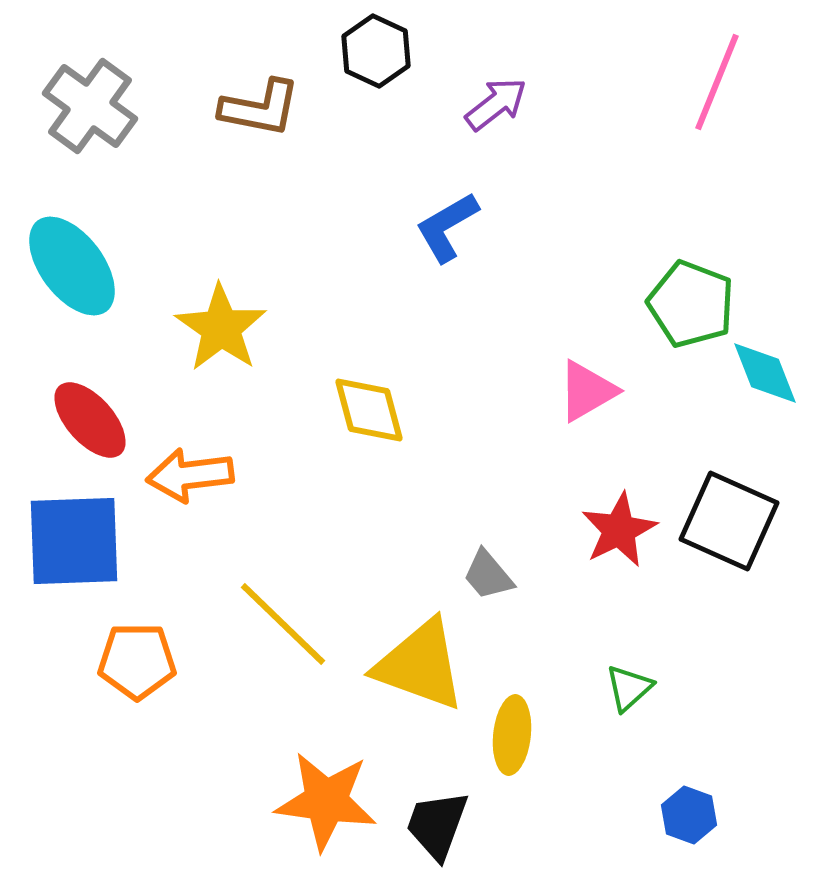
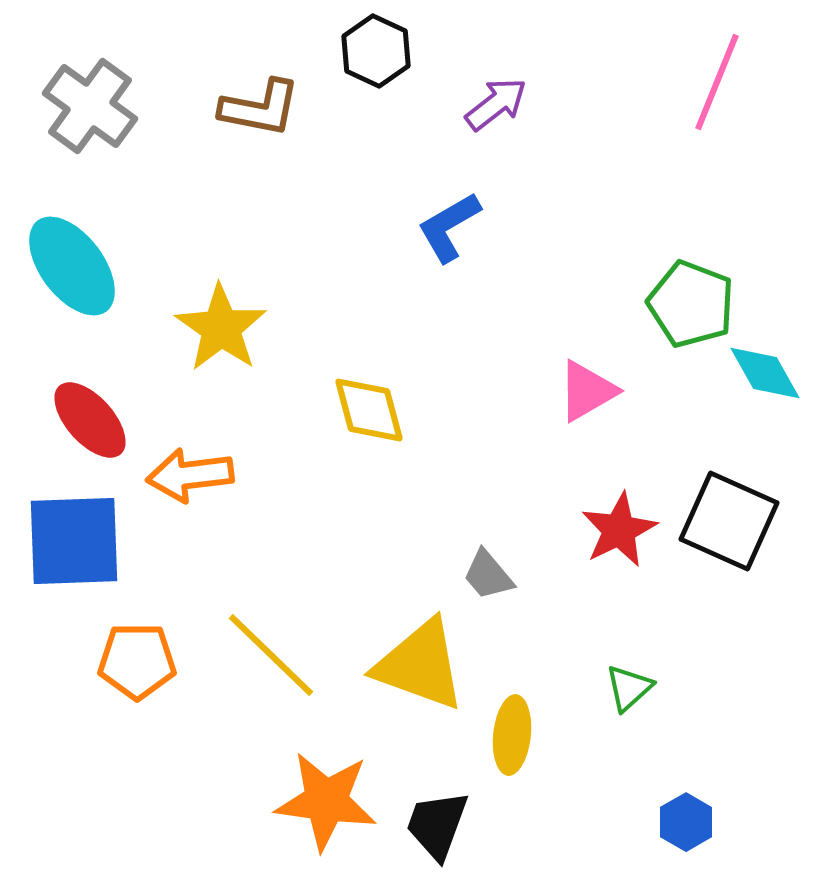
blue L-shape: moved 2 px right
cyan diamond: rotated 8 degrees counterclockwise
yellow line: moved 12 px left, 31 px down
blue hexagon: moved 3 px left, 7 px down; rotated 10 degrees clockwise
